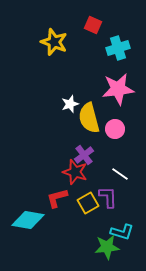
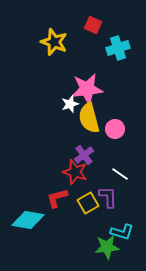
pink star: moved 31 px left
